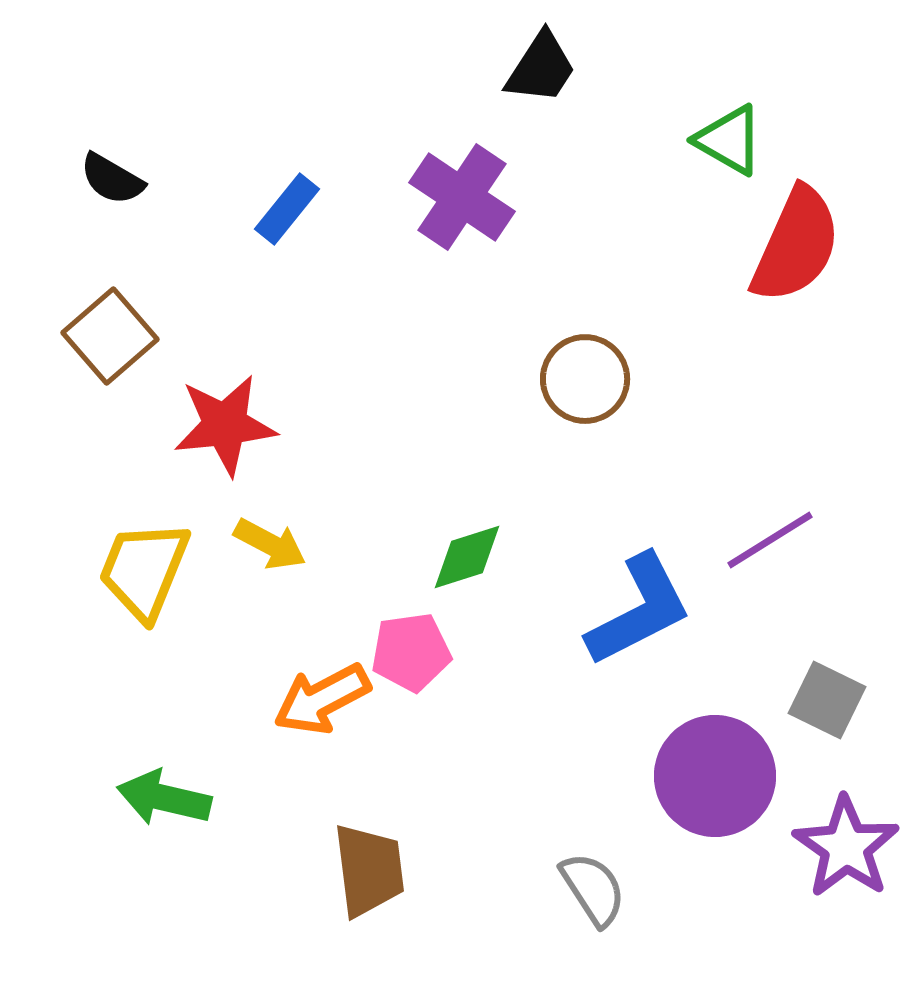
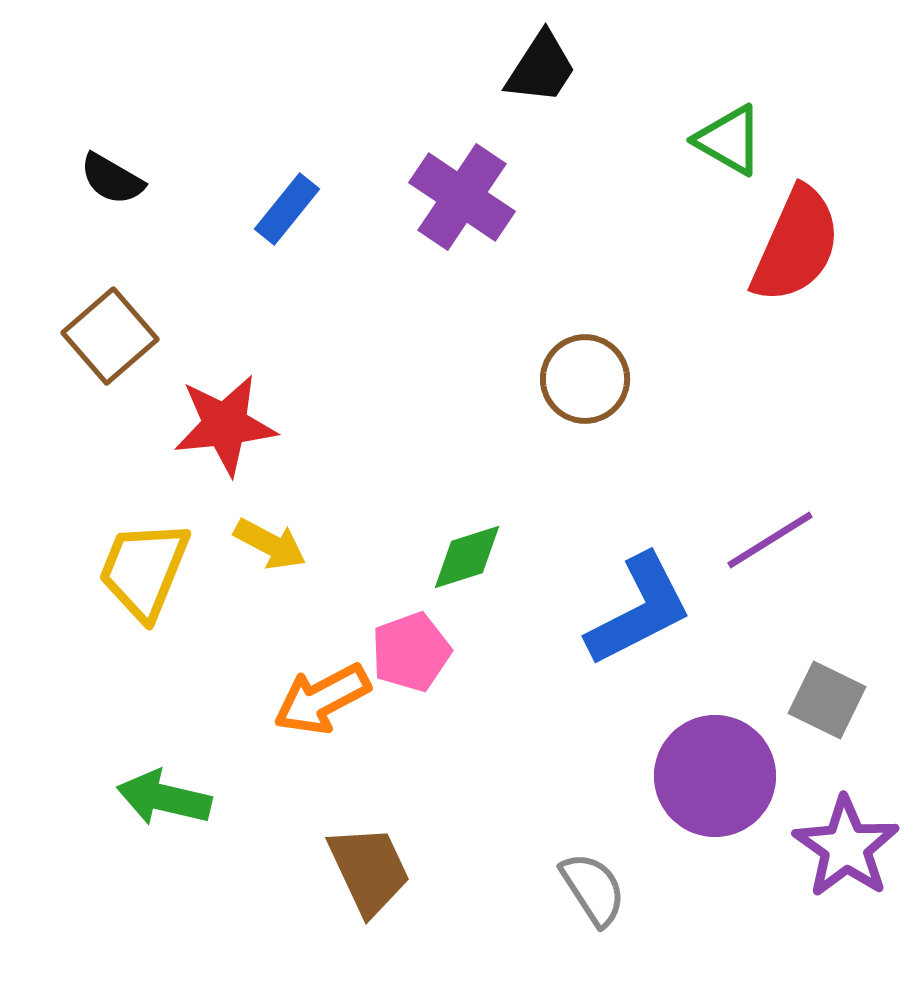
pink pentagon: rotated 12 degrees counterclockwise
brown trapezoid: rotated 18 degrees counterclockwise
